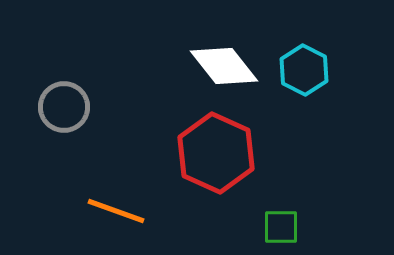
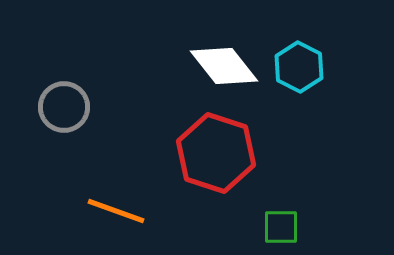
cyan hexagon: moved 5 px left, 3 px up
red hexagon: rotated 6 degrees counterclockwise
